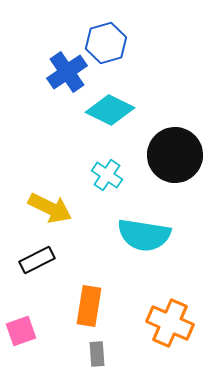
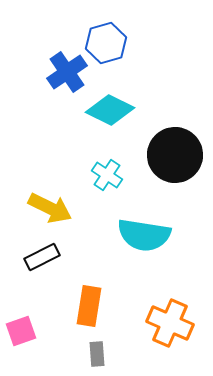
black rectangle: moved 5 px right, 3 px up
